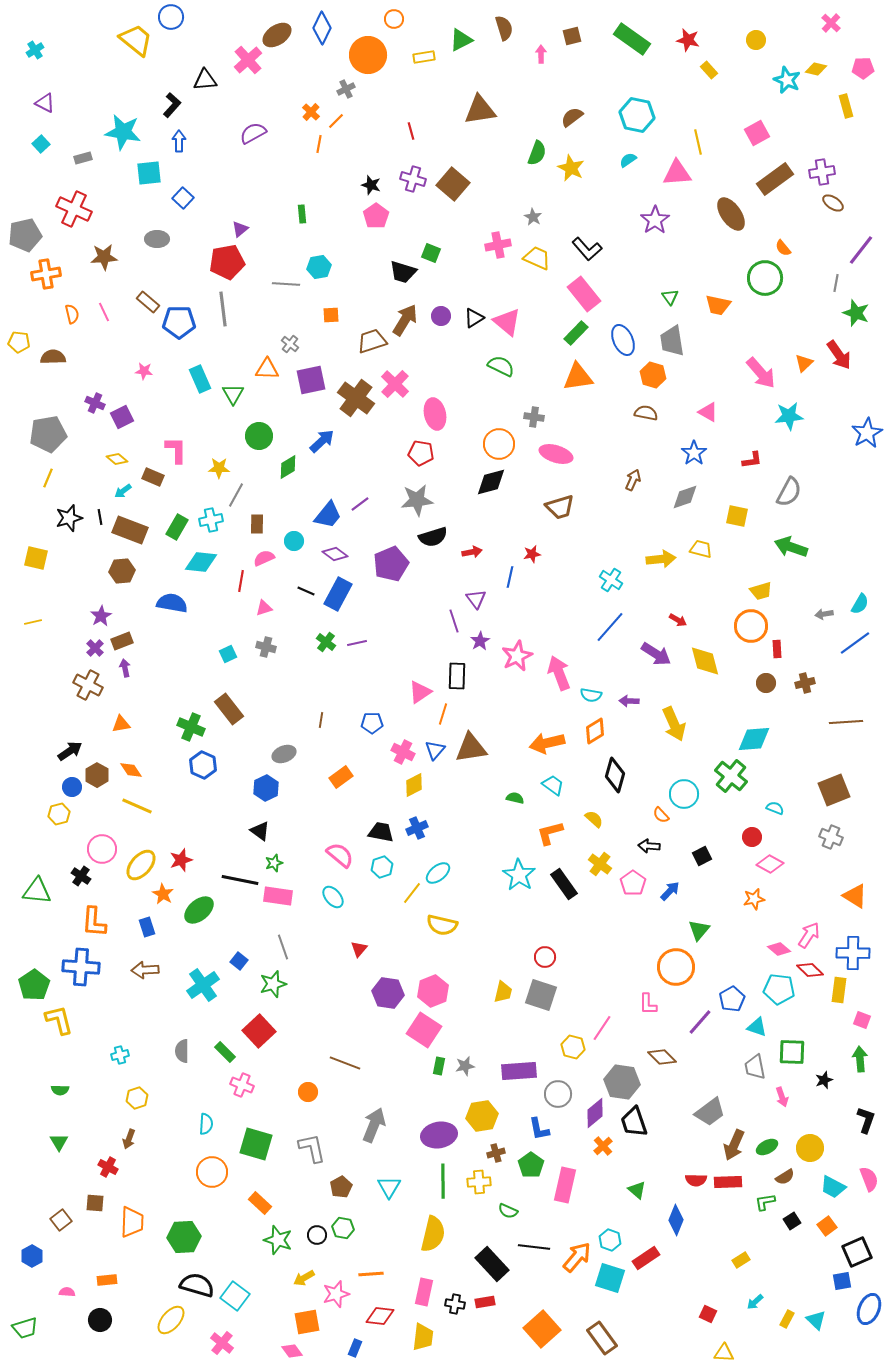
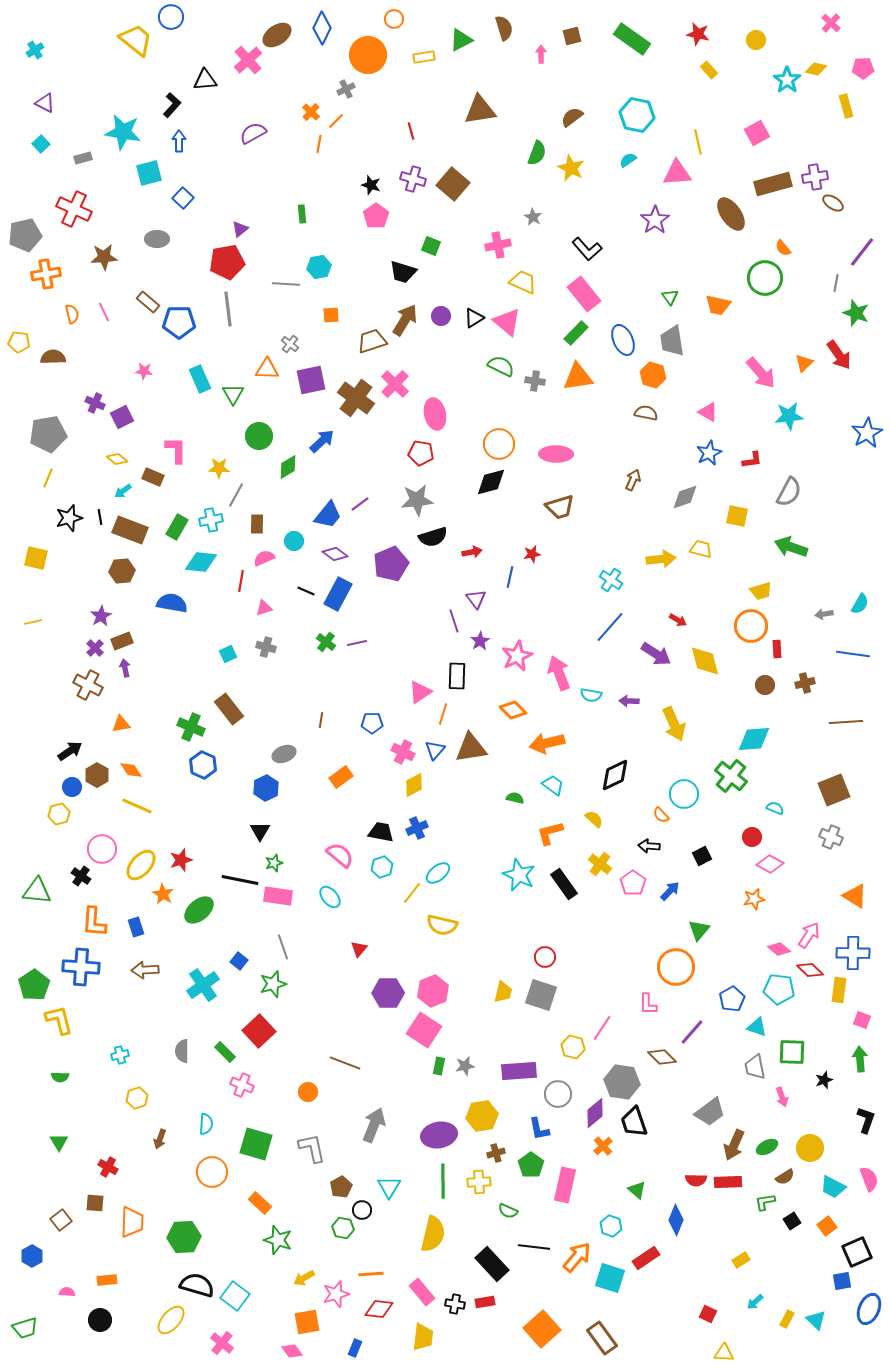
red star at (688, 40): moved 10 px right, 6 px up
cyan star at (787, 80): rotated 12 degrees clockwise
purple cross at (822, 172): moved 7 px left, 5 px down
cyan square at (149, 173): rotated 8 degrees counterclockwise
brown rectangle at (775, 179): moved 2 px left, 5 px down; rotated 21 degrees clockwise
purple line at (861, 250): moved 1 px right, 2 px down
green square at (431, 253): moved 7 px up
yellow trapezoid at (537, 258): moved 14 px left, 24 px down
gray line at (223, 309): moved 5 px right
gray cross at (534, 417): moved 1 px right, 36 px up
blue star at (694, 453): moved 15 px right; rotated 10 degrees clockwise
pink ellipse at (556, 454): rotated 16 degrees counterclockwise
blue line at (855, 643): moved 2 px left, 11 px down; rotated 44 degrees clockwise
brown circle at (766, 683): moved 1 px left, 2 px down
orange diamond at (595, 731): moved 82 px left, 21 px up; rotated 76 degrees clockwise
black diamond at (615, 775): rotated 48 degrees clockwise
black triangle at (260, 831): rotated 25 degrees clockwise
cyan star at (519, 875): rotated 8 degrees counterclockwise
cyan ellipse at (333, 897): moved 3 px left
blue rectangle at (147, 927): moved 11 px left
purple hexagon at (388, 993): rotated 8 degrees counterclockwise
purple line at (700, 1022): moved 8 px left, 10 px down
green semicircle at (60, 1090): moved 13 px up
brown arrow at (129, 1139): moved 31 px right
black circle at (317, 1235): moved 45 px right, 25 px up
cyan hexagon at (610, 1240): moved 1 px right, 14 px up
pink rectangle at (424, 1292): moved 2 px left; rotated 52 degrees counterclockwise
red diamond at (380, 1316): moved 1 px left, 7 px up
